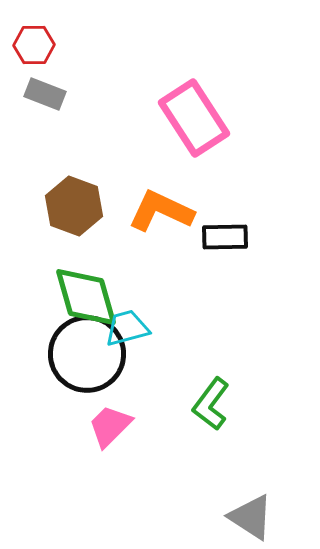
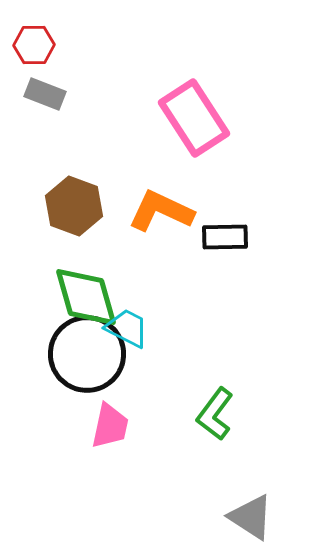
cyan trapezoid: rotated 42 degrees clockwise
green L-shape: moved 4 px right, 10 px down
pink trapezoid: rotated 147 degrees clockwise
